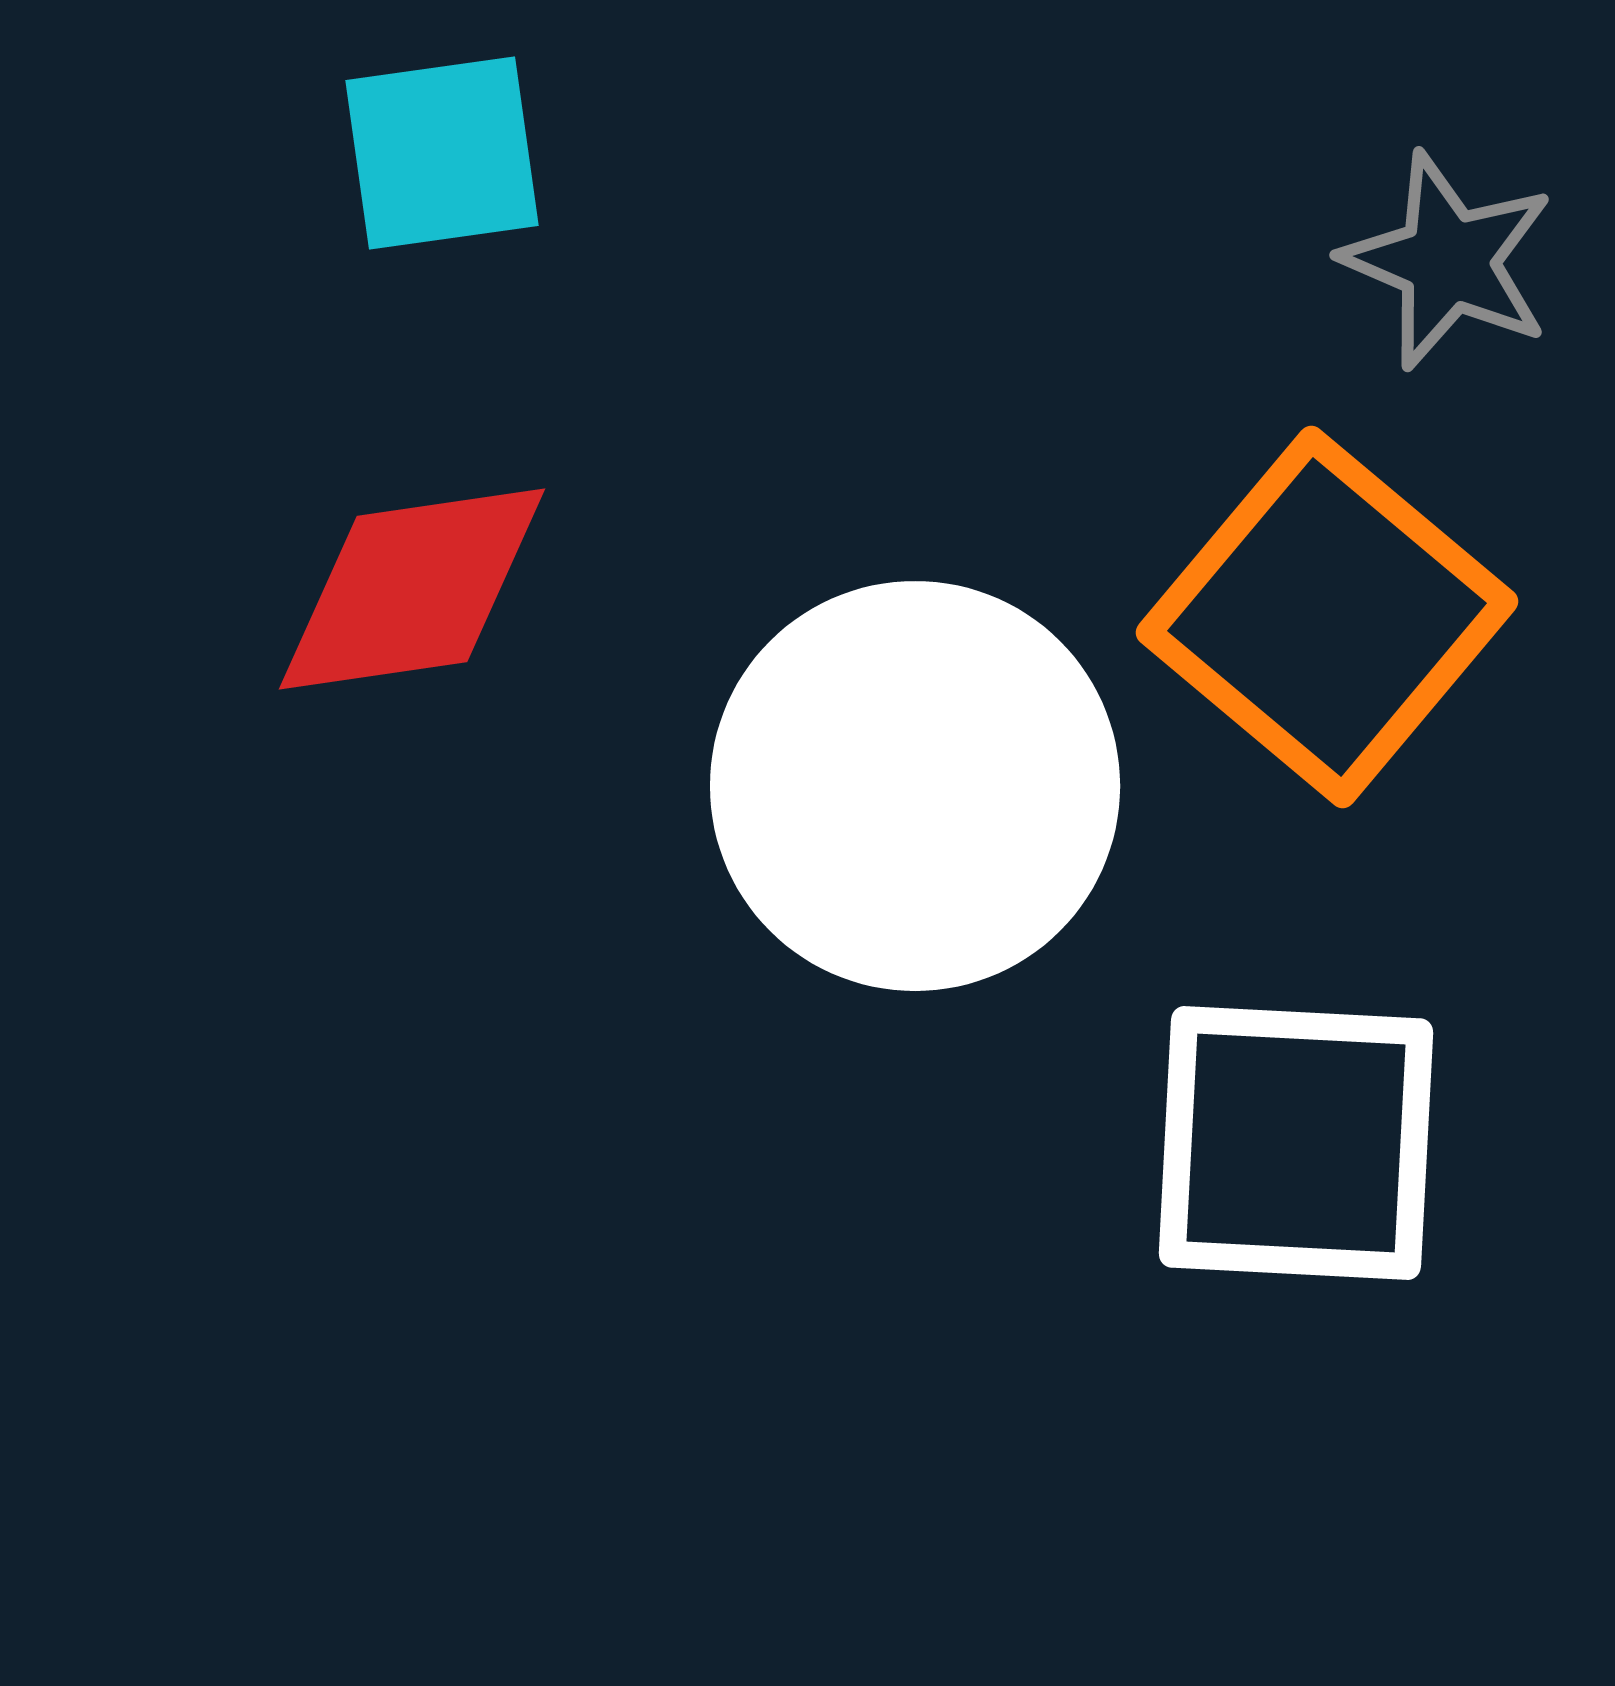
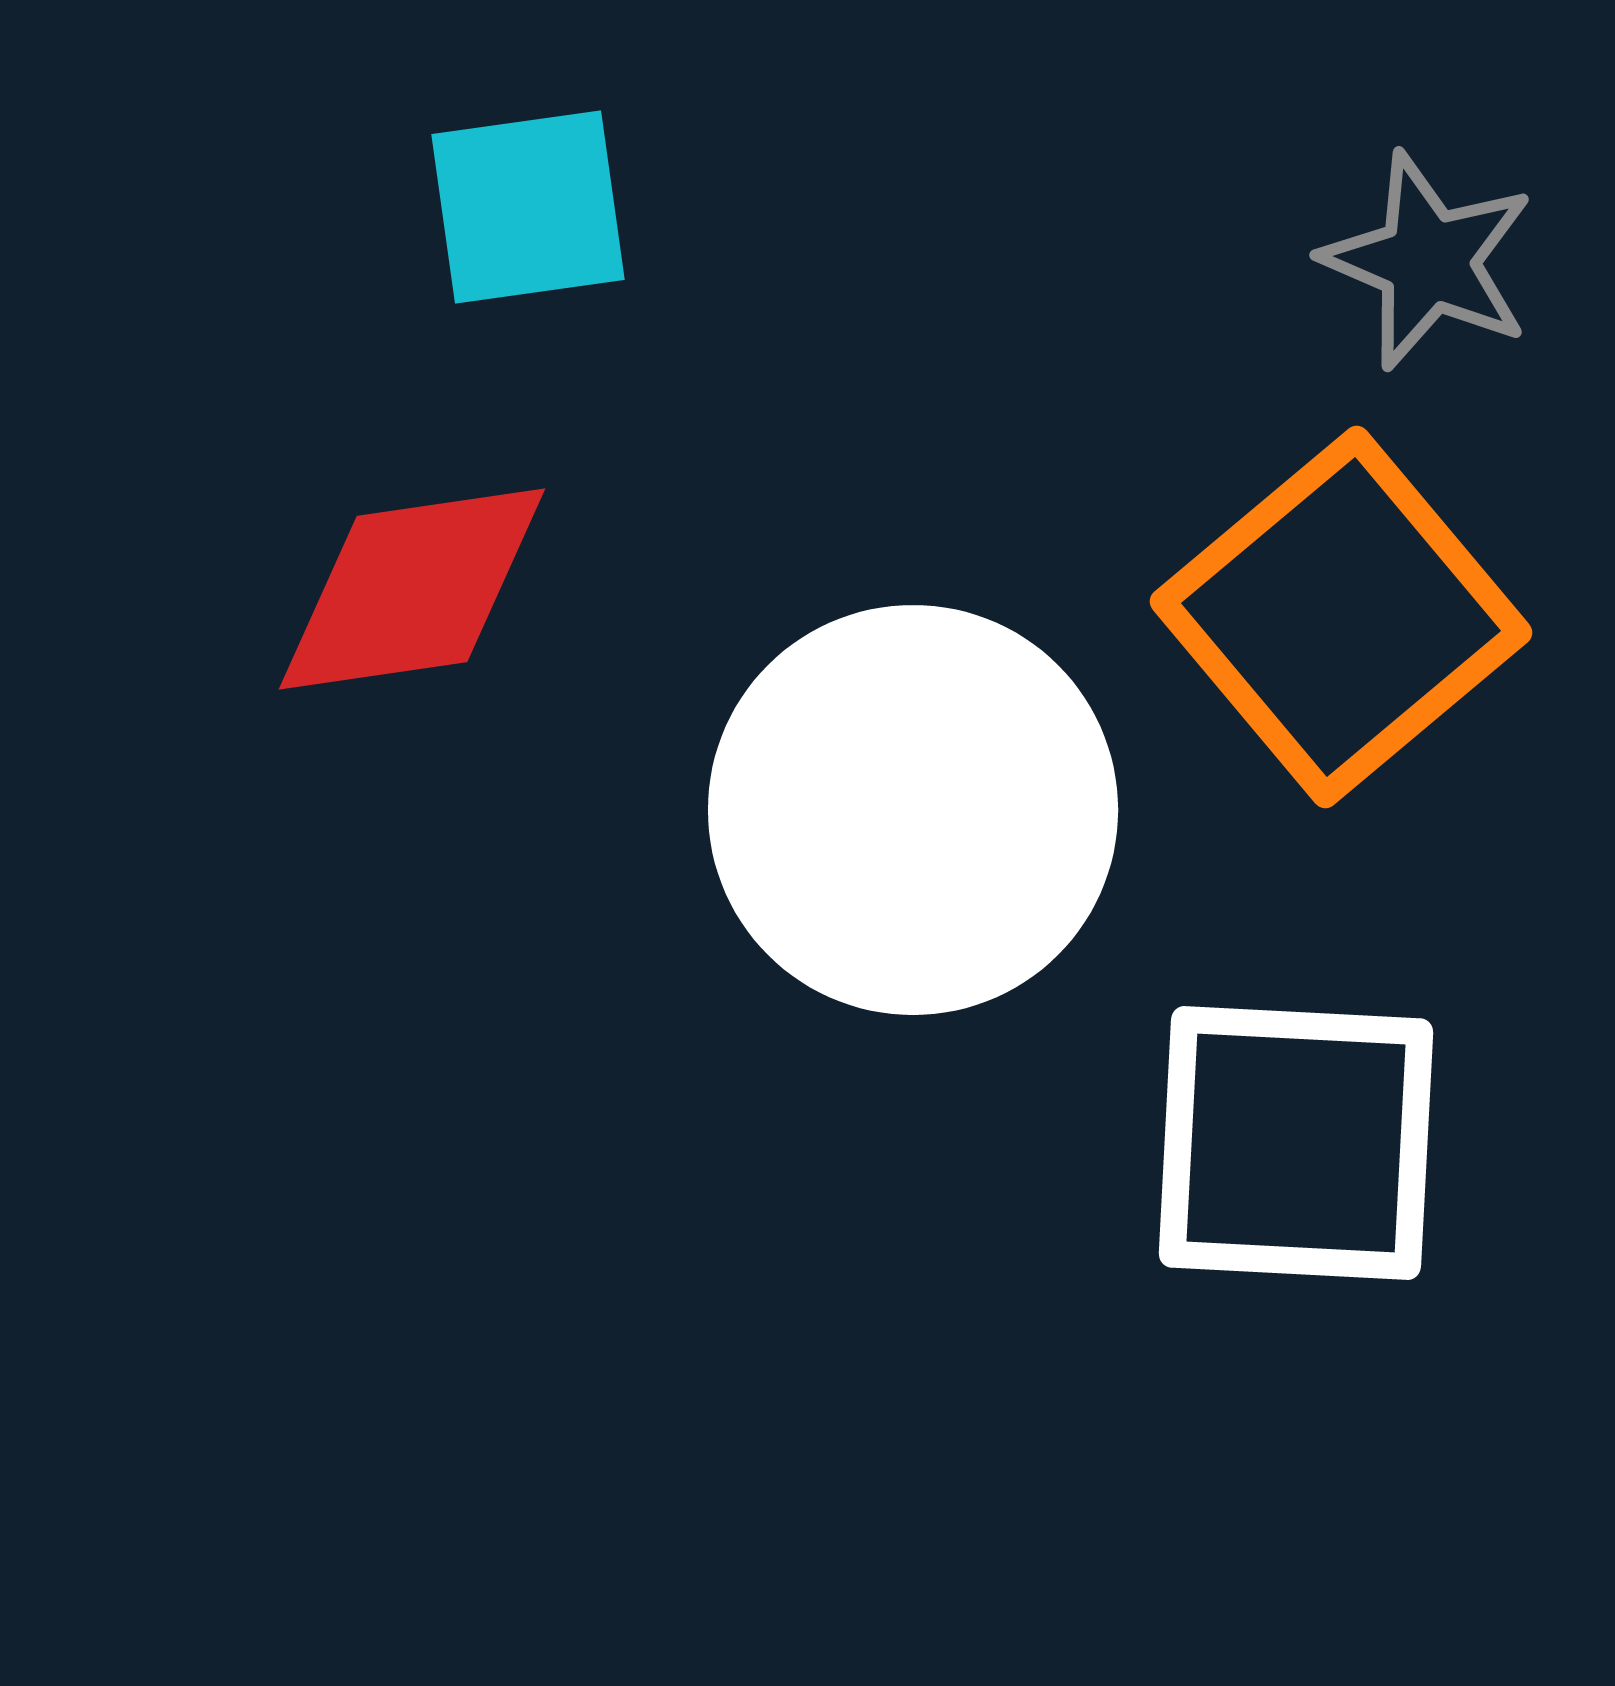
cyan square: moved 86 px right, 54 px down
gray star: moved 20 px left
orange square: moved 14 px right; rotated 10 degrees clockwise
white circle: moved 2 px left, 24 px down
